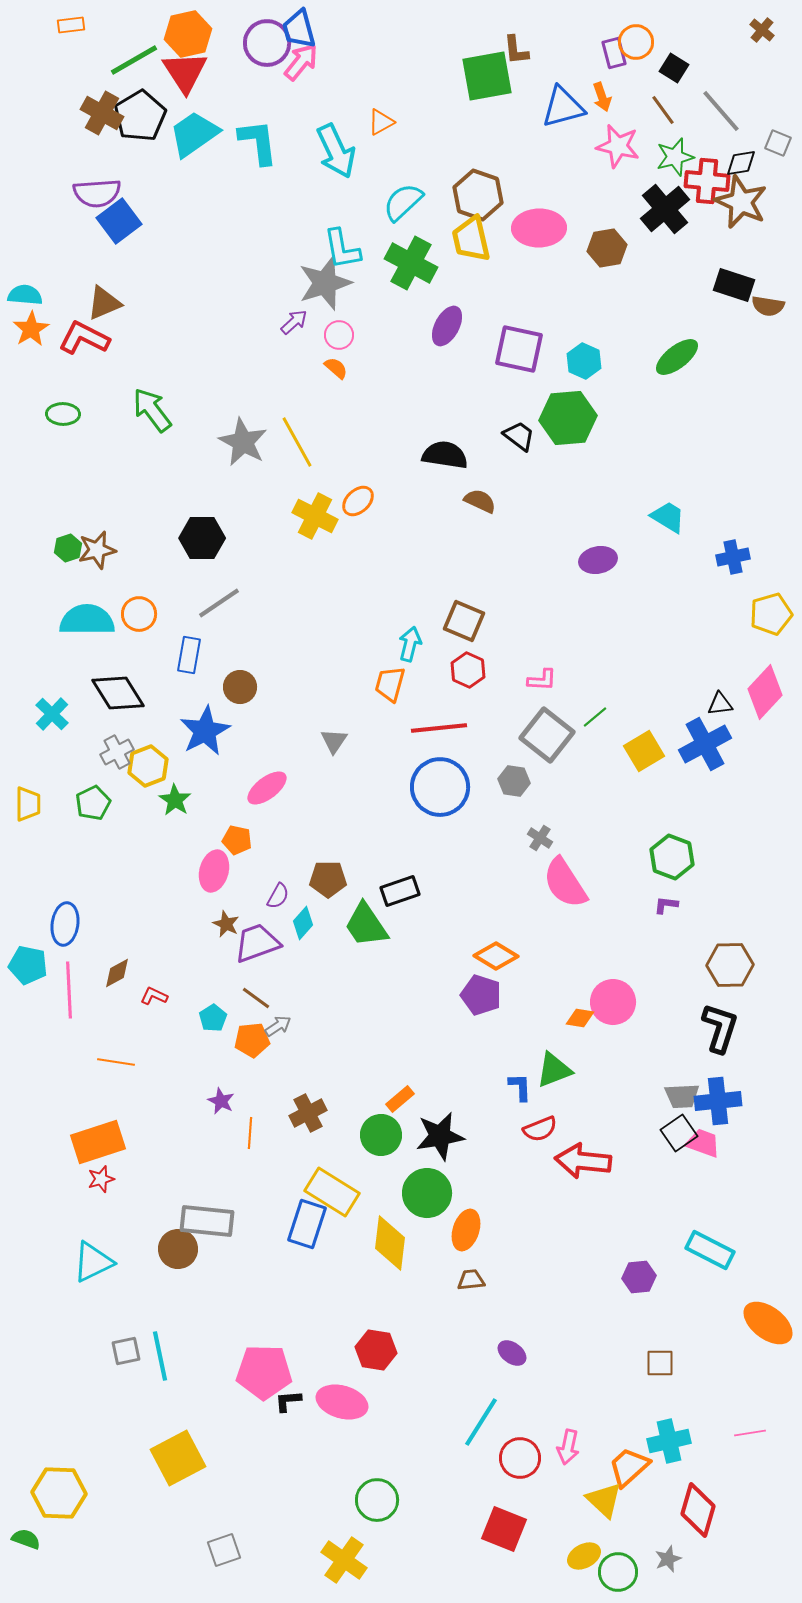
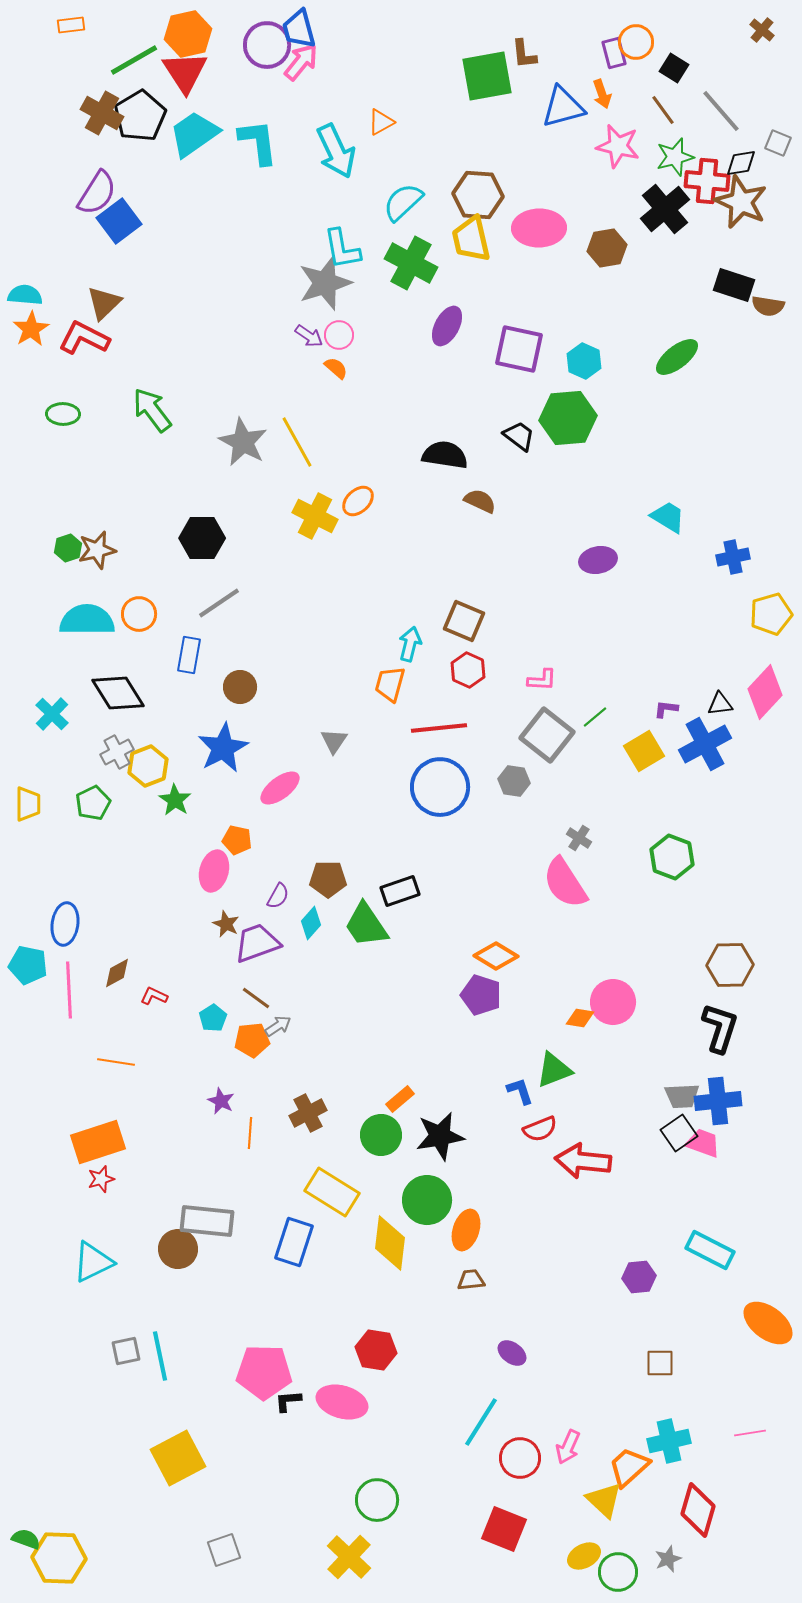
purple circle at (267, 43): moved 2 px down
brown L-shape at (516, 50): moved 8 px right, 4 px down
orange arrow at (602, 97): moved 3 px up
purple semicircle at (97, 193): rotated 54 degrees counterclockwise
brown hexagon at (478, 195): rotated 15 degrees counterclockwise
brown triangle at (104, 303): rotated 21 degrees counterclockwise
purple arrow at (294, 322): moved 15 px right, 14 px down; rotated 76 degrees clockwise
blue star at (205, 731): moved 18 px right, 17 px down
pink ellipse at (267, 788): moved 13 px right
gray cross at (540, 838): moved 39 px right
purple L-shape at (666, 905): moved 196 px up
cyan diamond at (303, 923): moved 8 px right
blue L-shape at (520, 1087): moved 4 px down; rotated 16 degrees counterclockwise
green circle at (427, 1193): moved 7 px down
blue rectangle at (307, 1224): moved 13 px left, 18 px down
pink arrow at (568, 1447): rotated 12 degrees clockwise
yellow hexagon at (59, 1493): moved 65 px down
yellow cross at (344, 1560): moved 5 px right, 3 px up; rotated 9 degrees clockwise
